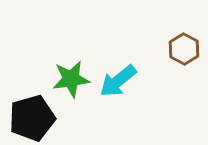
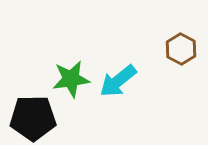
brown hexagon: moved 3 px left
black pentagon: moved 1 px right; rotated 15 degrees clockwise
